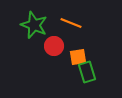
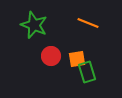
orange line: moved 17 px right
red circle: moved 3 px left, 10 px down
orange square: moved 1 px left, 2 px down
